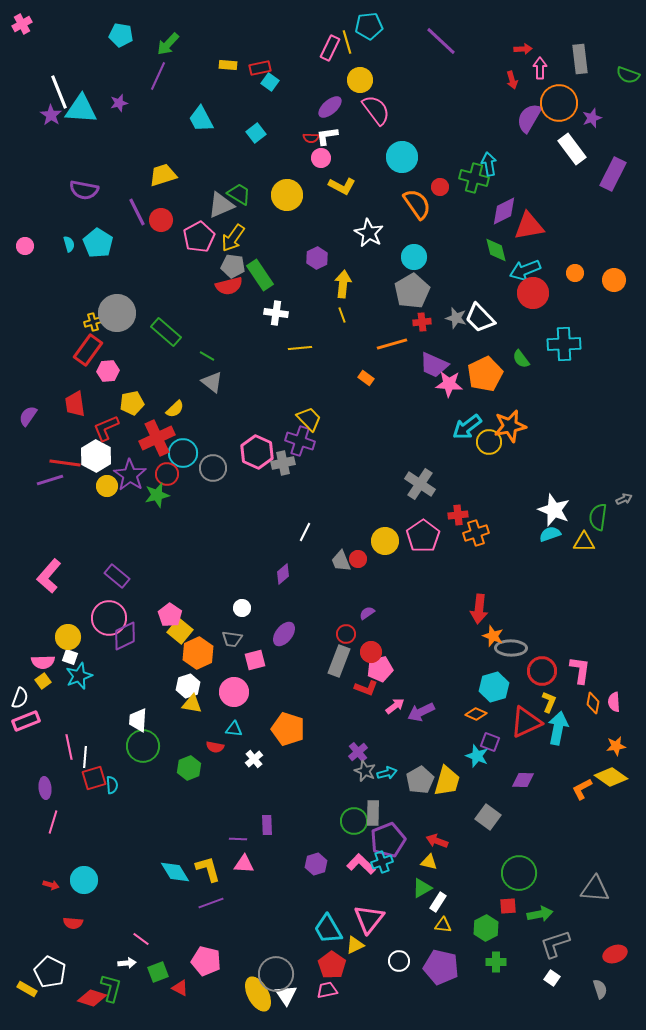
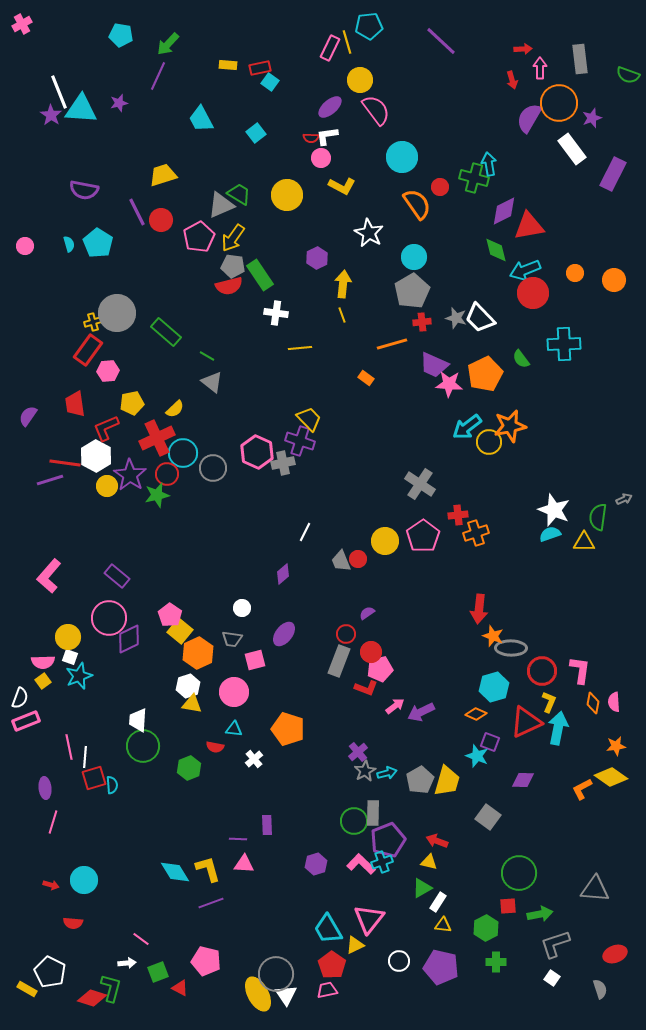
purple diamond at (125, 636): moved 4 px right, 3 px down
gray star at (365, 771): rotated 20 degrees clockwise
